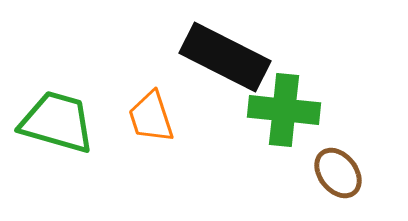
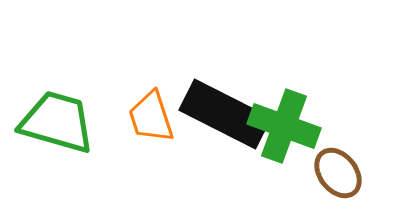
black rectangle: moved 57 px down
green cross: moved 16 px down; rotated 14 degrees clockwise
